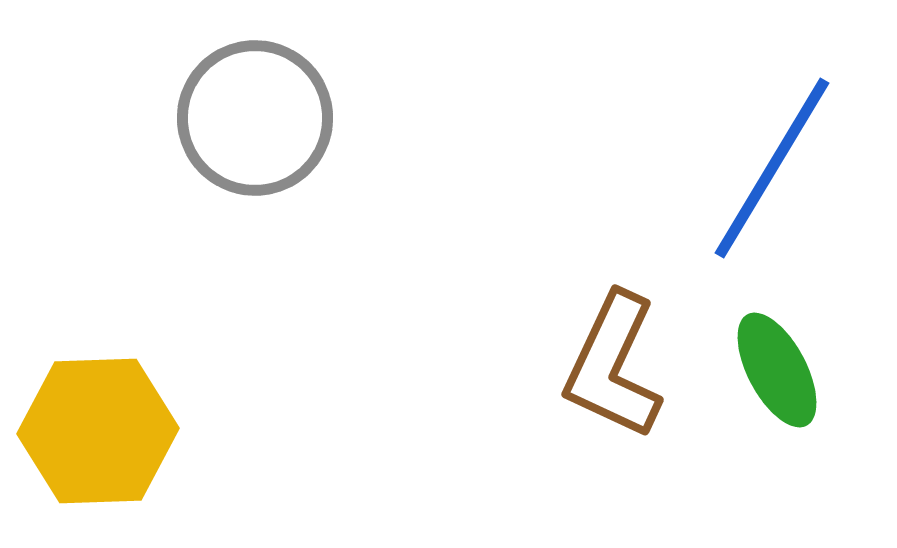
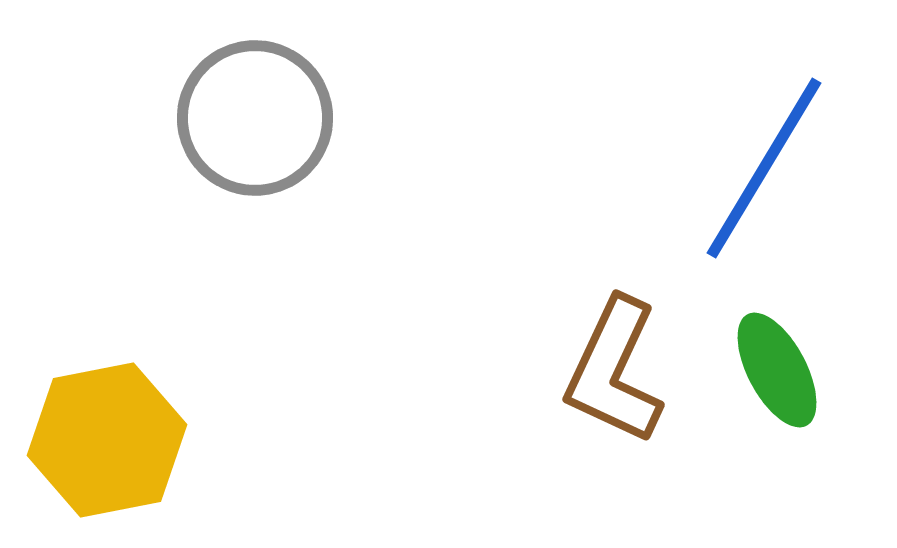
blue line: moved 8 px left
brown L-shape: moved 1 px right, 5 px down
yellow hexagon: moved 9 px right, 9 px down; rotated 9 degrees counterclockwise
